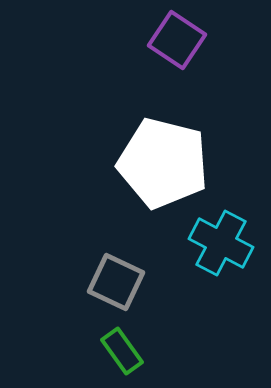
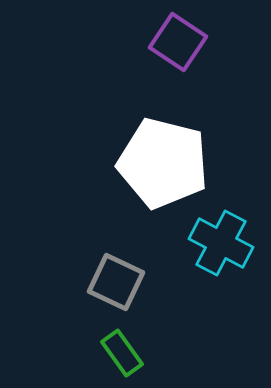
purple square: moved 1 px right, 2 px down
green rectangle: moved 2 px down
